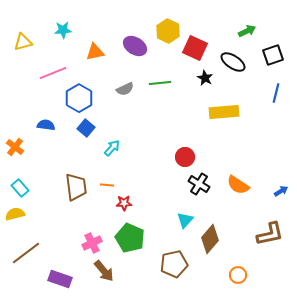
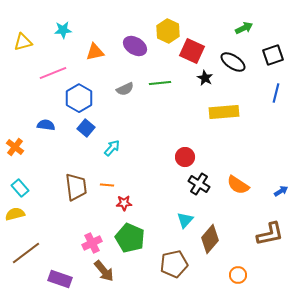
green arrow: moved 3 px left, 3 px up
red square: moved 3 px left, 3 px down
